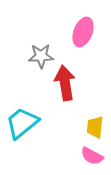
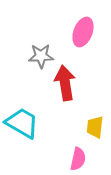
cyan trapezoid: rotated 69 degrees clockwise
pink semicircle: moved 14 px left, 3 px down; rotated 105 degrees counterclockwise
